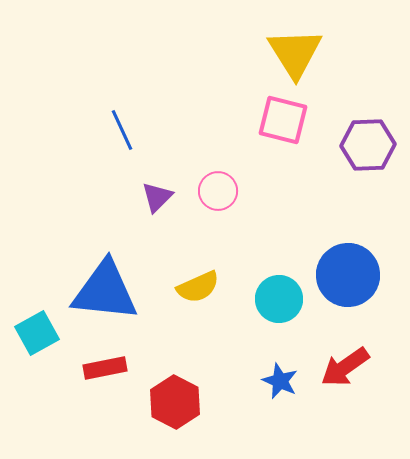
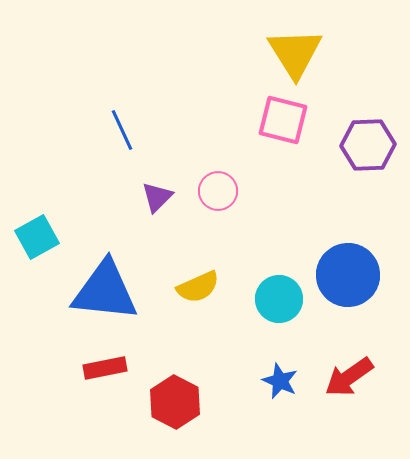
cyan square: moved 96 px up
red arrow: moved 4 px right, 10 px down
